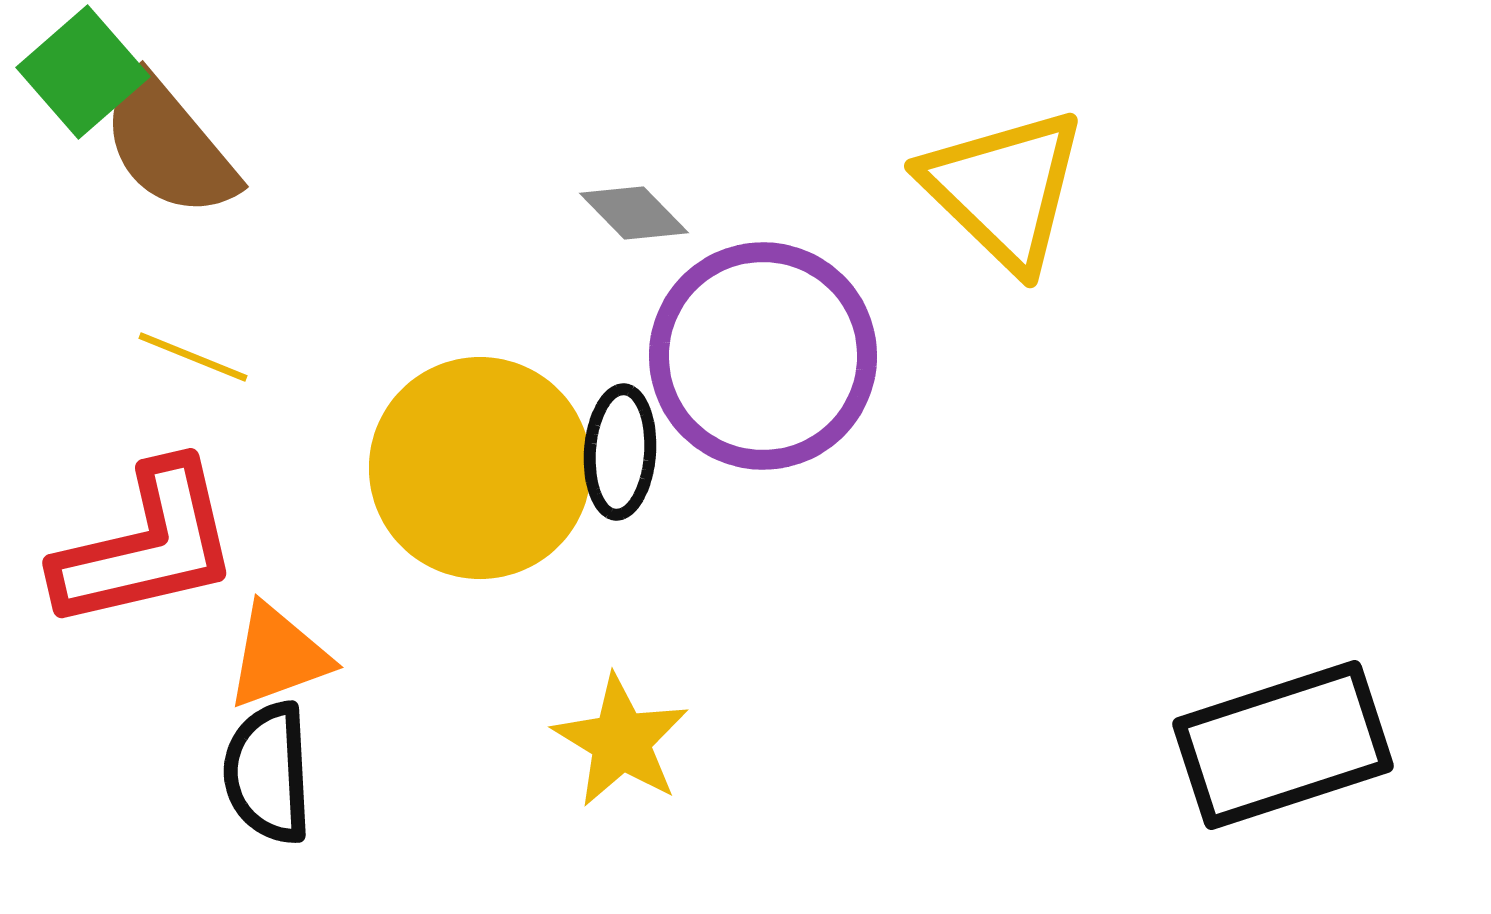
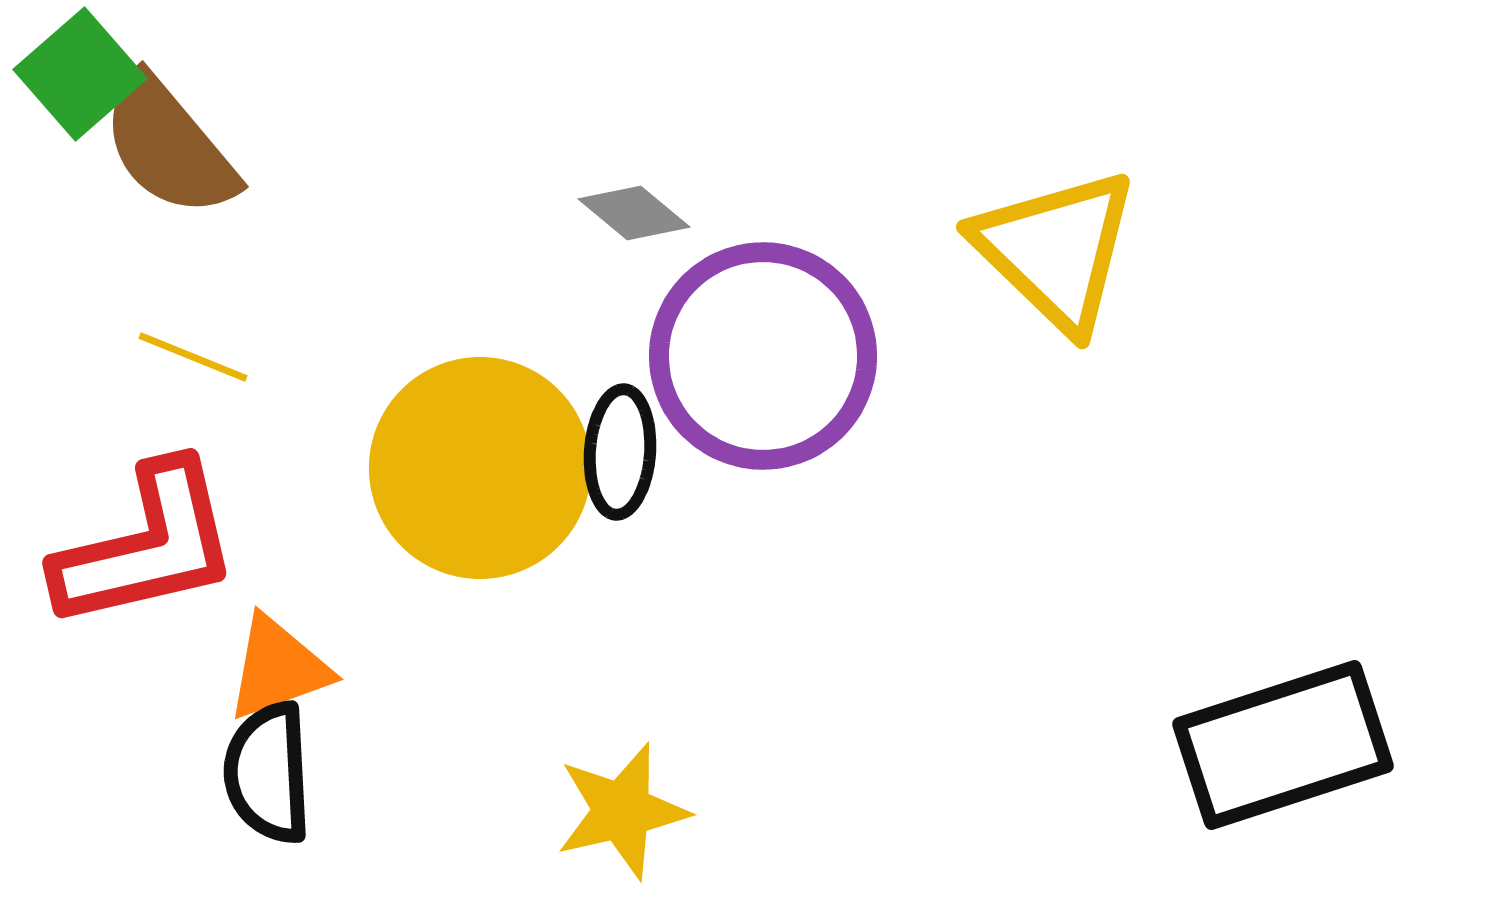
green square: moved 3 px left, 2 px down
yellow triangle: moved 52 px right, 61 px down
gray diamond: rotated 6 degrees counterclockwise
orange triangle: moved 12 px down
yellow star: moved 1 px right, 70 px down; rotated 28 degrees clockwise
